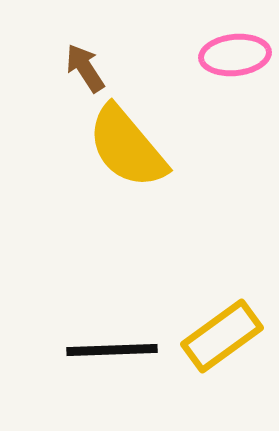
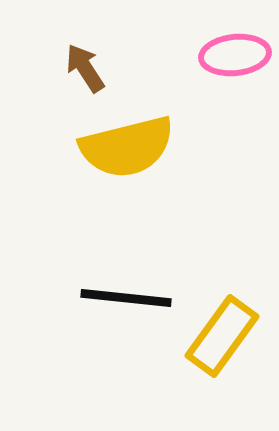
yellow semicircle: rotated 64 degrees counterclockwise
yellow rectangle: rotated 18 degrees counterclockwise
black line: moved 14 px right, 52 px up; rotated 8 degrees clockwise
